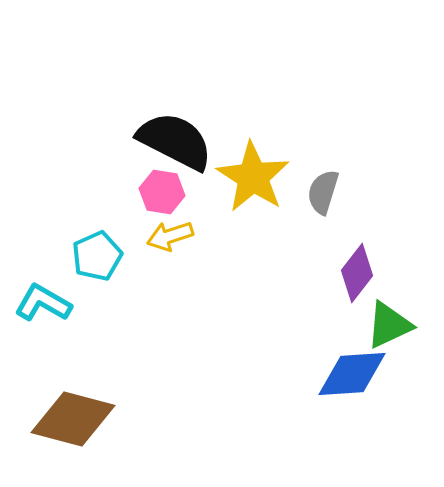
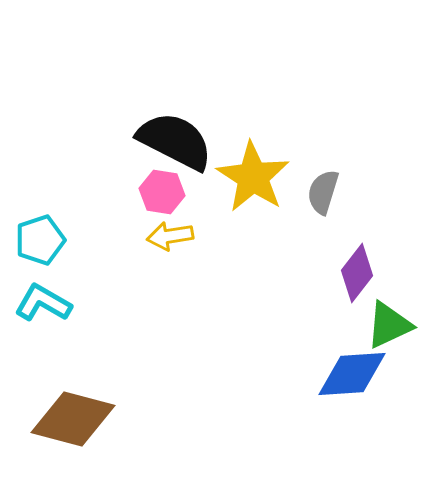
yellow arrow: rotated 9 degrees clockwise
cyan pentagon: moved 57 px left, 16 px up; rotated 6 degrees clockwise
